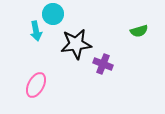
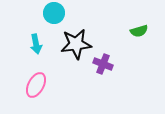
cyan circle: moved 1 px right, 1 px up
cyan arrow: moved 13 px down
